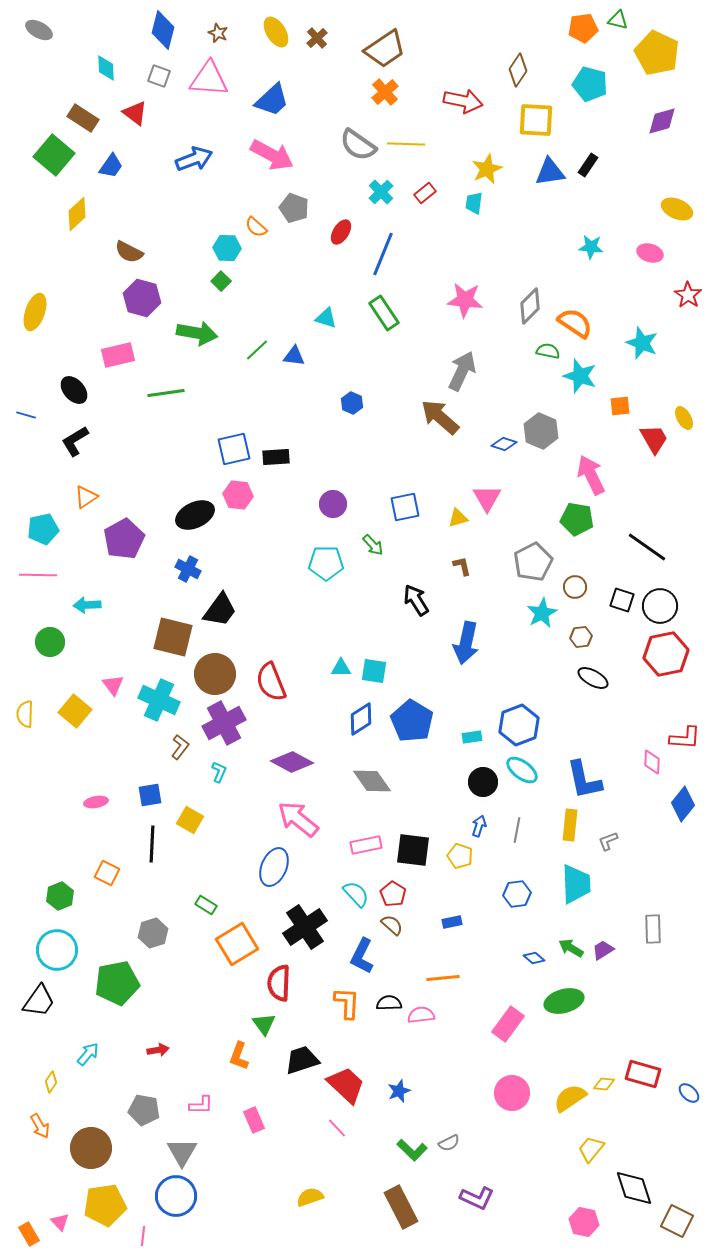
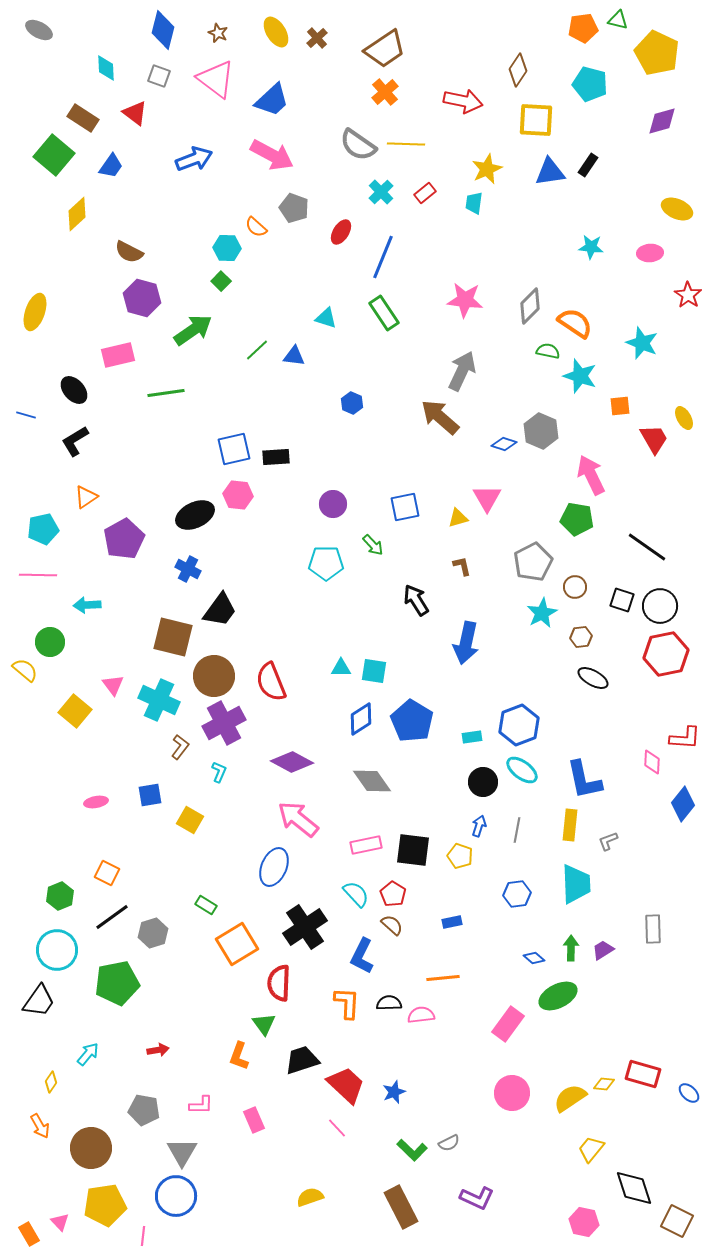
pink triangle at (209, 79): moved 7 px right; rotated 33 degrees clockwise
pink ellipse at (650, 253): rotated 20 degrees counterclockwise
blue line at (383, 254): moved 3 px down
green arrow at (197, 333): moved 4 px left, 3 px up; rotated 45 degrees counterclockwise
brown circle at (215, 674): moved 1 px left, 2 px down
yellow semicircle at (25, 714): moved 44 px up; rotated 128 degrees clockwise
black line at (152, 844): moved 40 px left, 73 px down; rotated 51 degrees clockwise
green arrow at (571, 948): rotated 60 degrees clockwise
green ellipse at (564, 1001): moved 6 px left, 5 px up; rotated 12 degrees counterclockwise
blue star at (399, 1091): moved 5 px left, 1 px down
